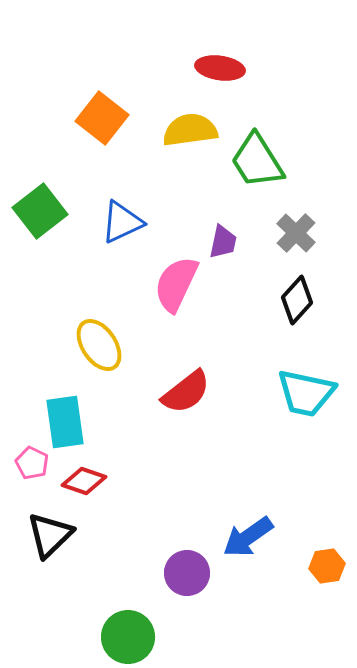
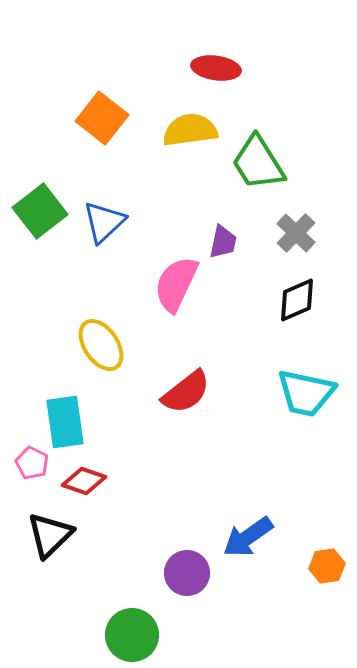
red ellipse: moved 4 px left
green trapezoid: moved 1 px right, 2 px down
blue triangle: moved 18 px left; rotated 18 degrees counterclockwise
black diamond: rotated 24 degrees clockwise
yellow ellipse: moved 2 px right
green circle: moved 4 px right, 2 px up
